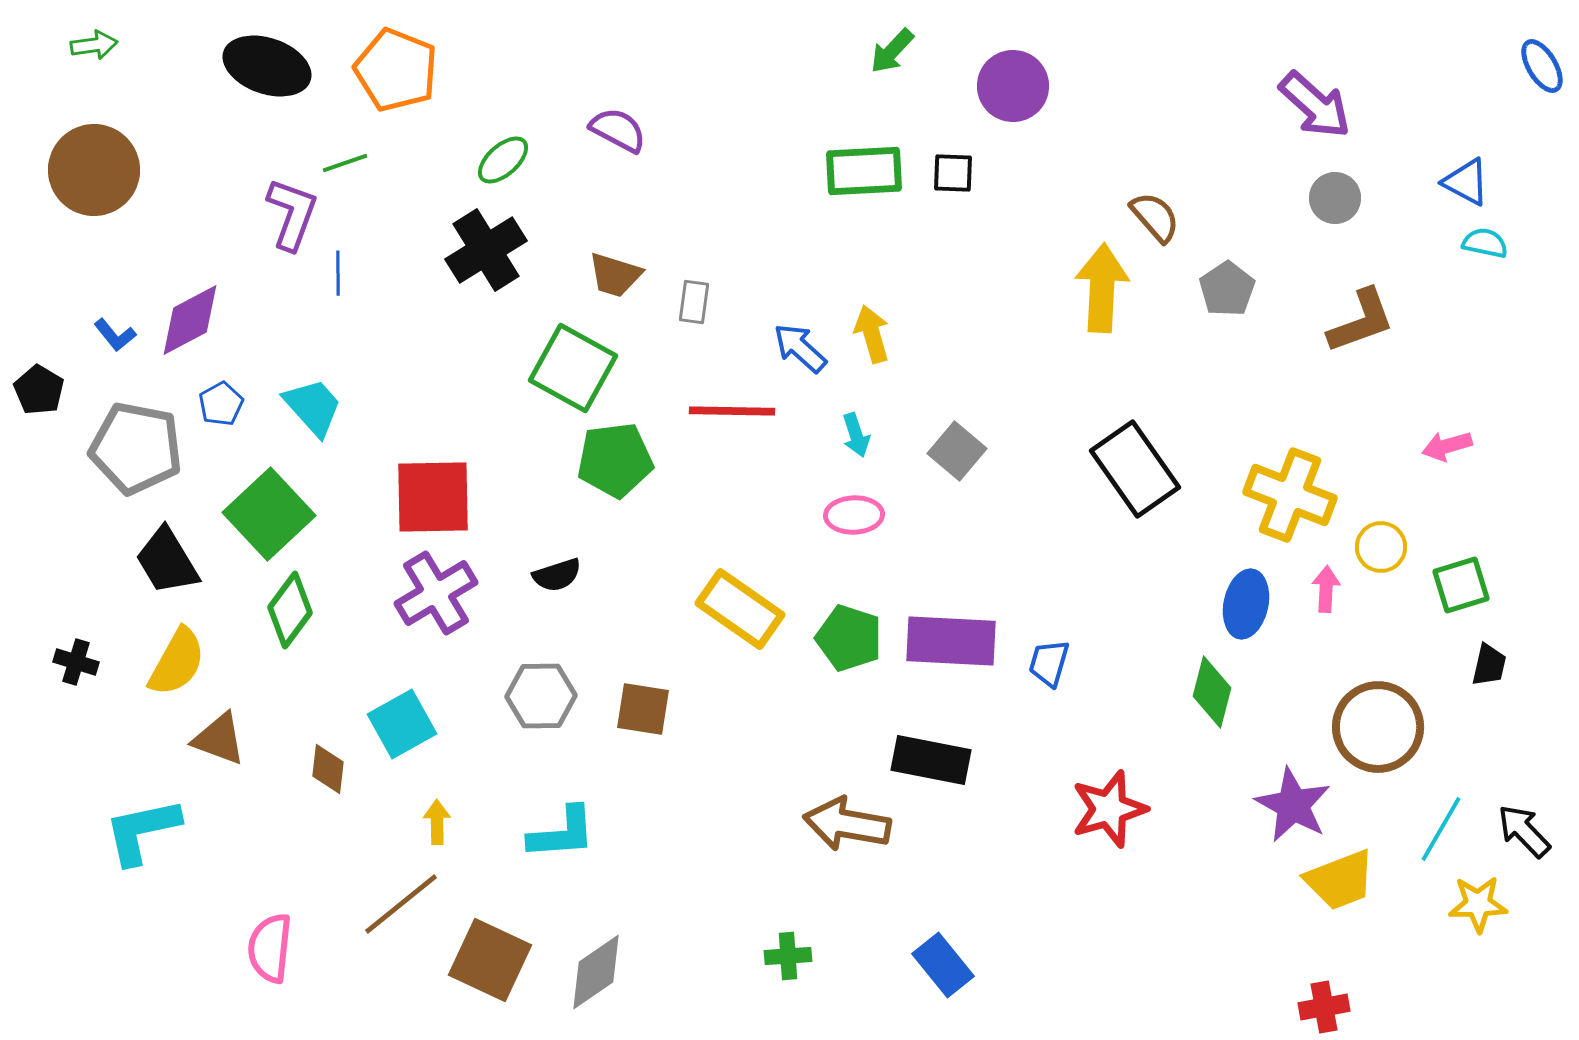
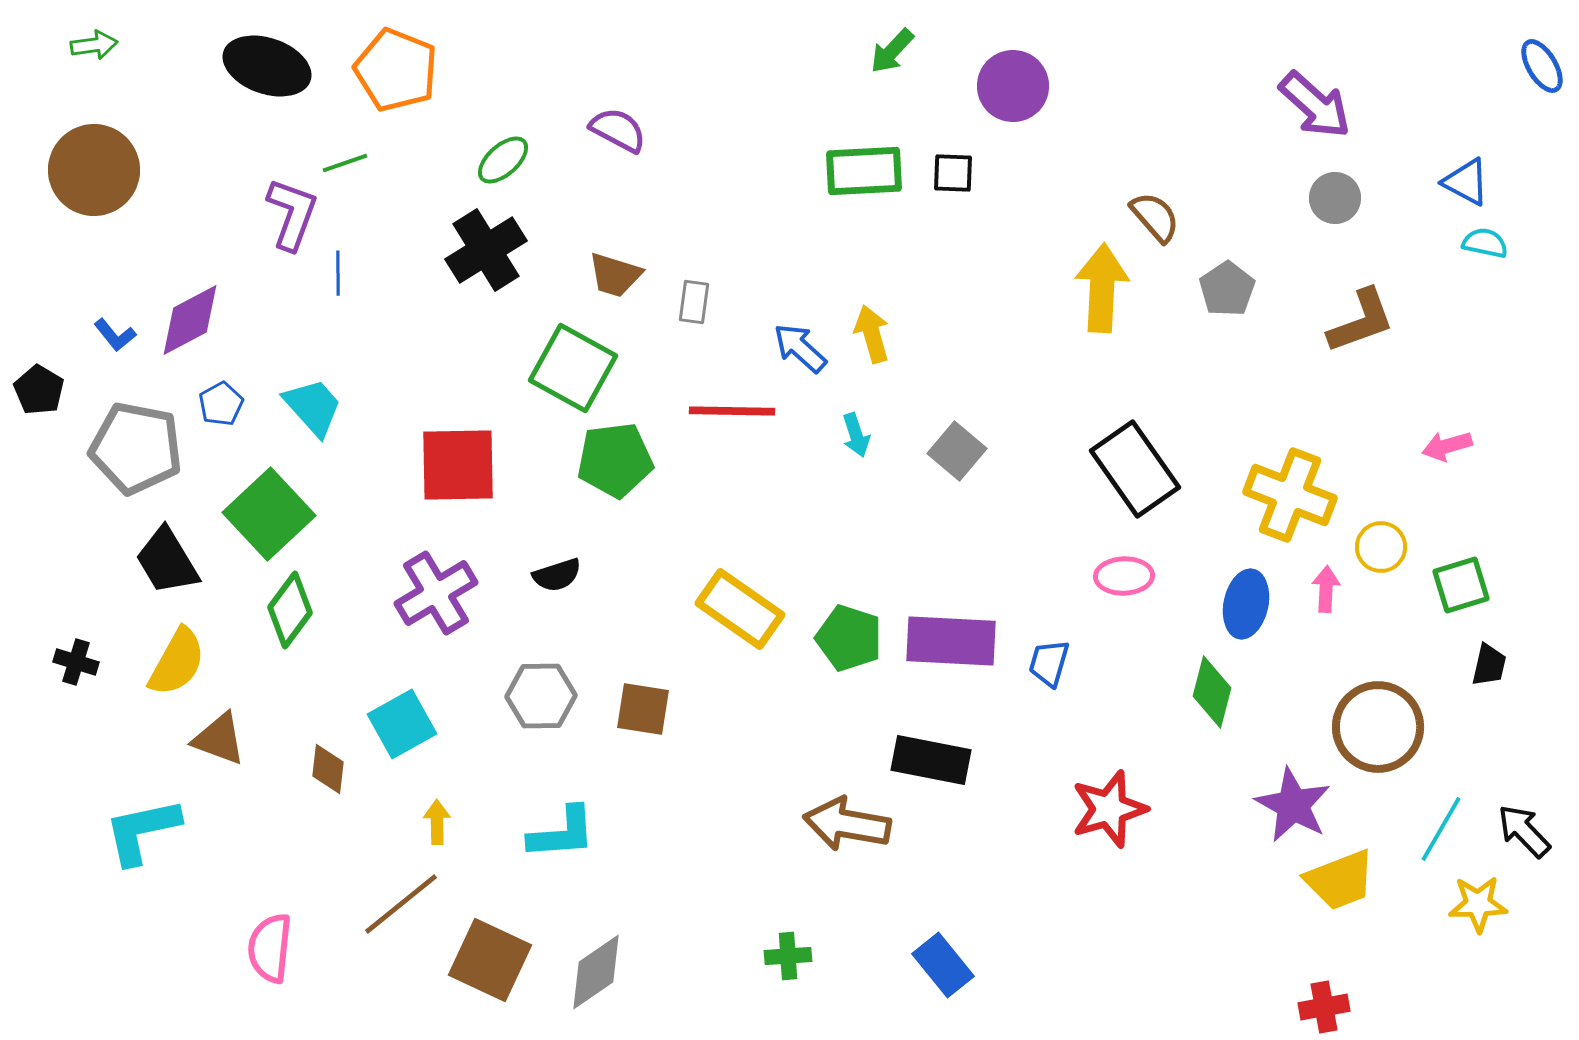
red square at (433, 497): moved 25 px right, 32 px up
pink ellipse at (854, 515): moved 270 px right, 61 px down
